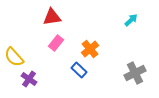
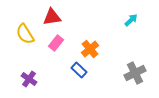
yellow semicircle: moved 11 px right, 23 px up; rotated 10 degrees clockwise
